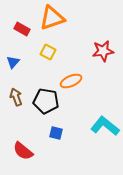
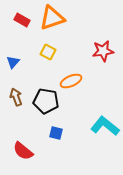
red rectangle: moved 9 px up
